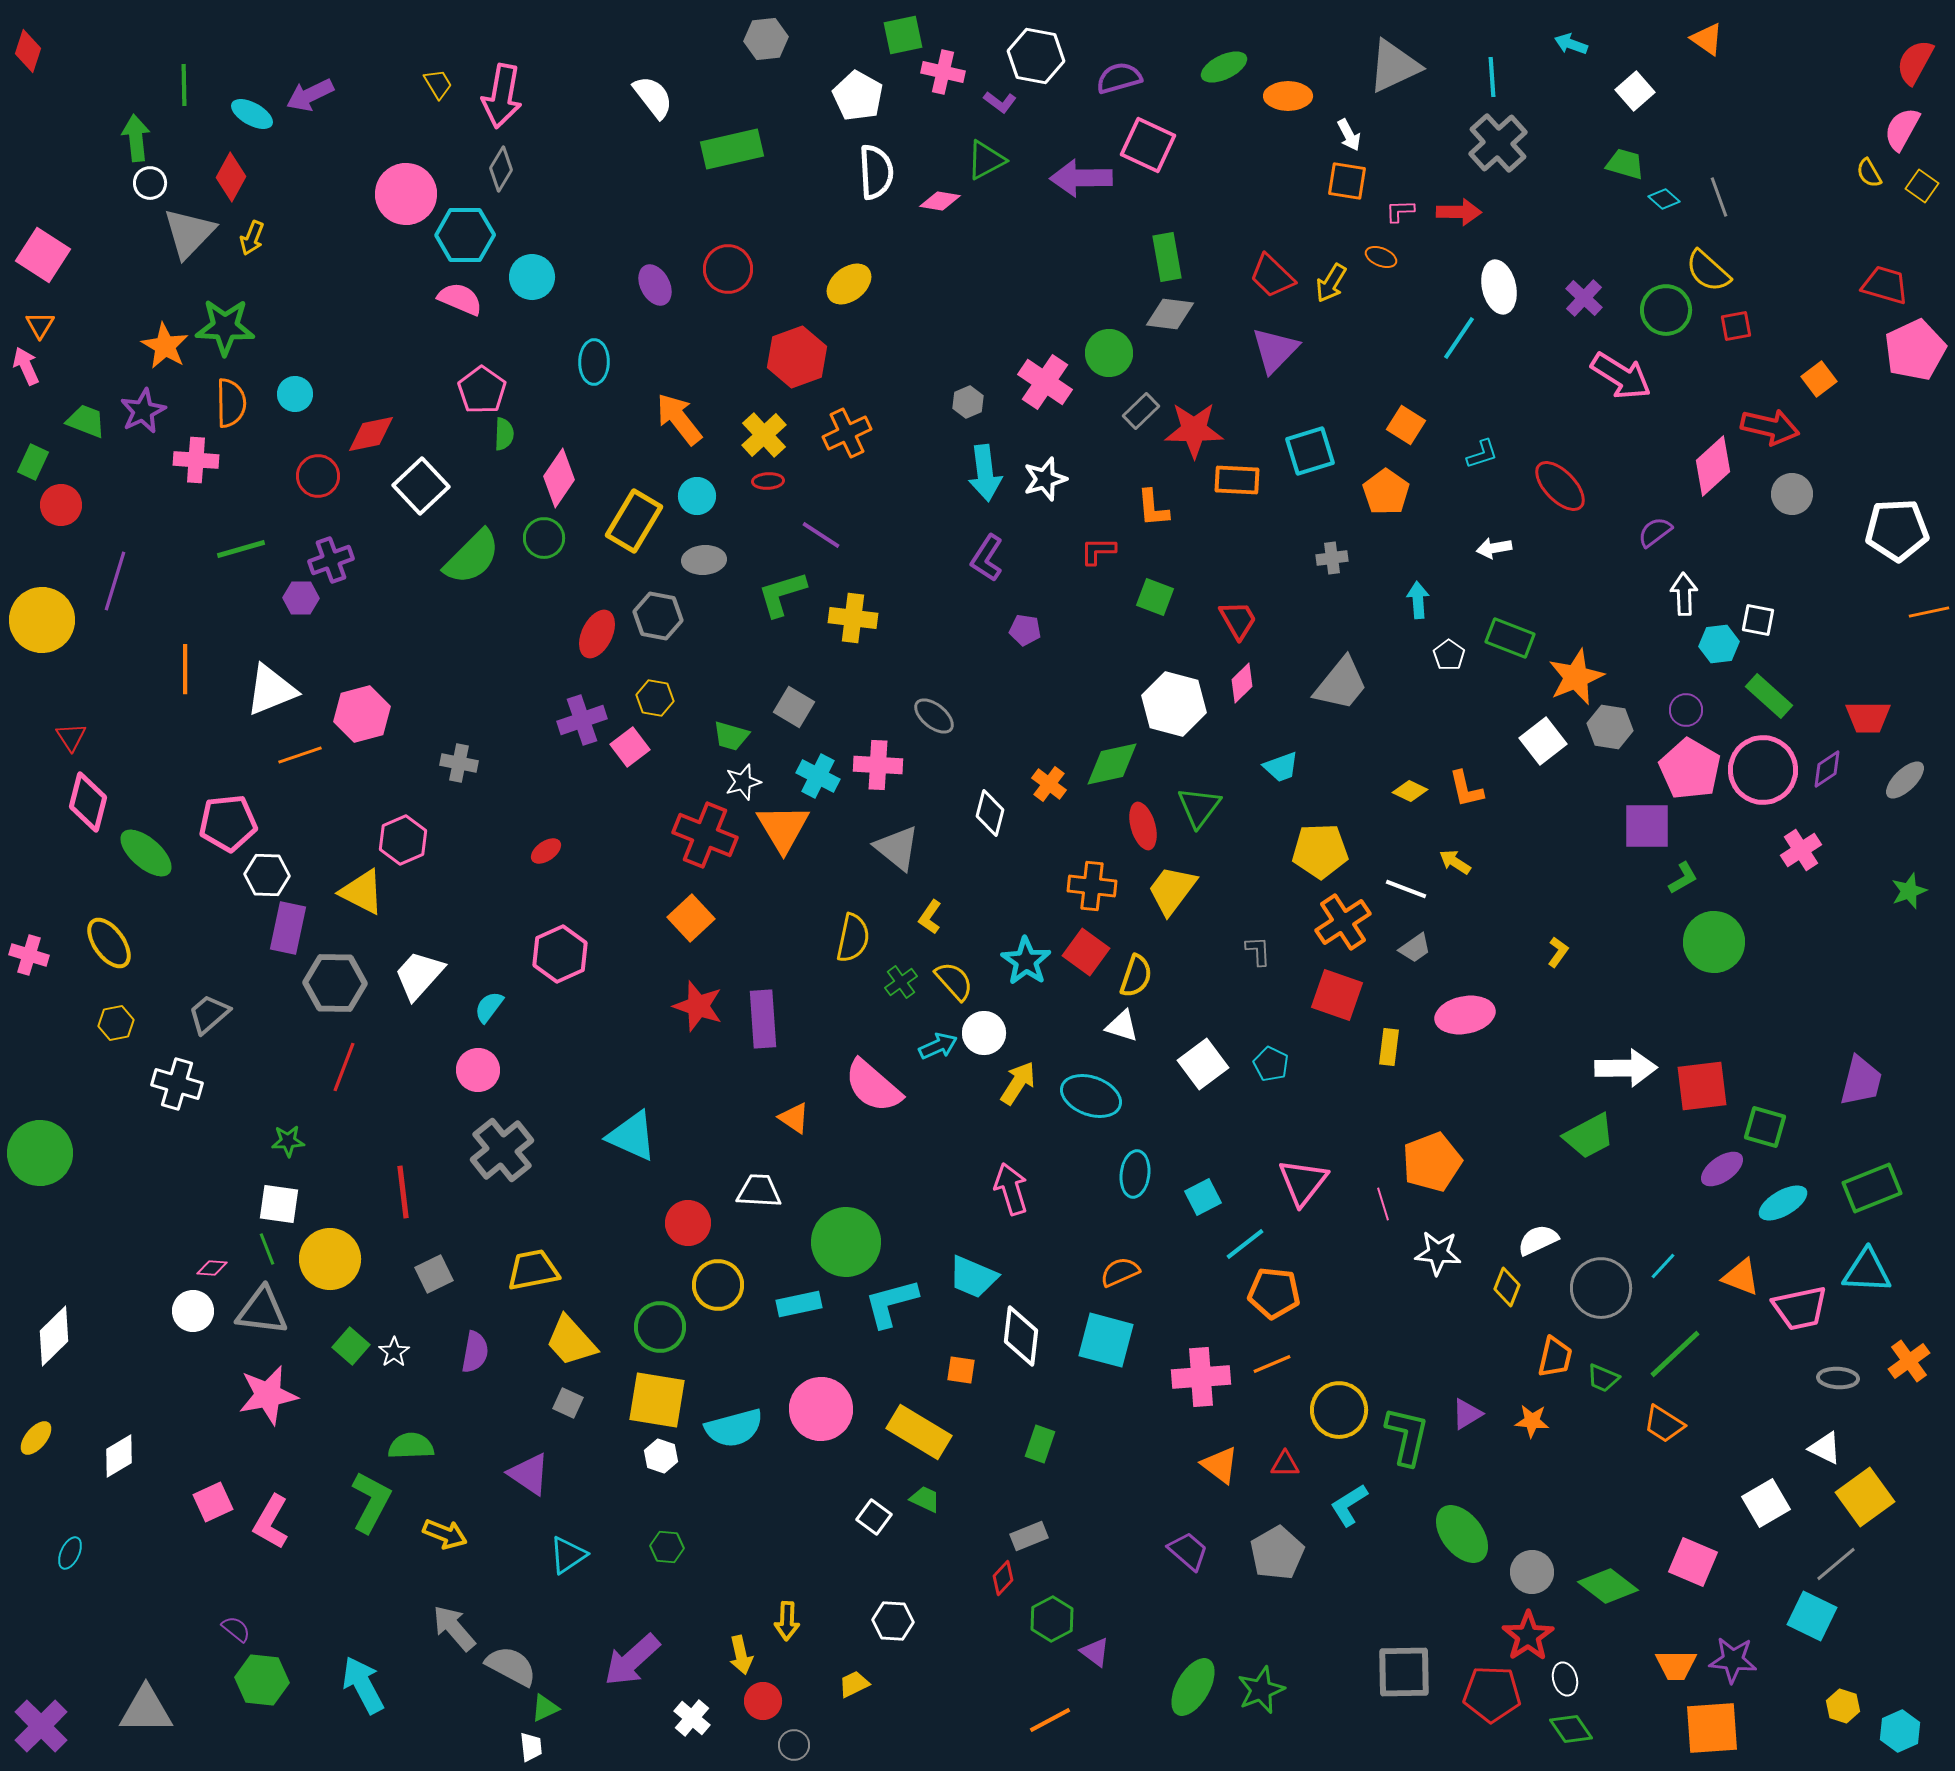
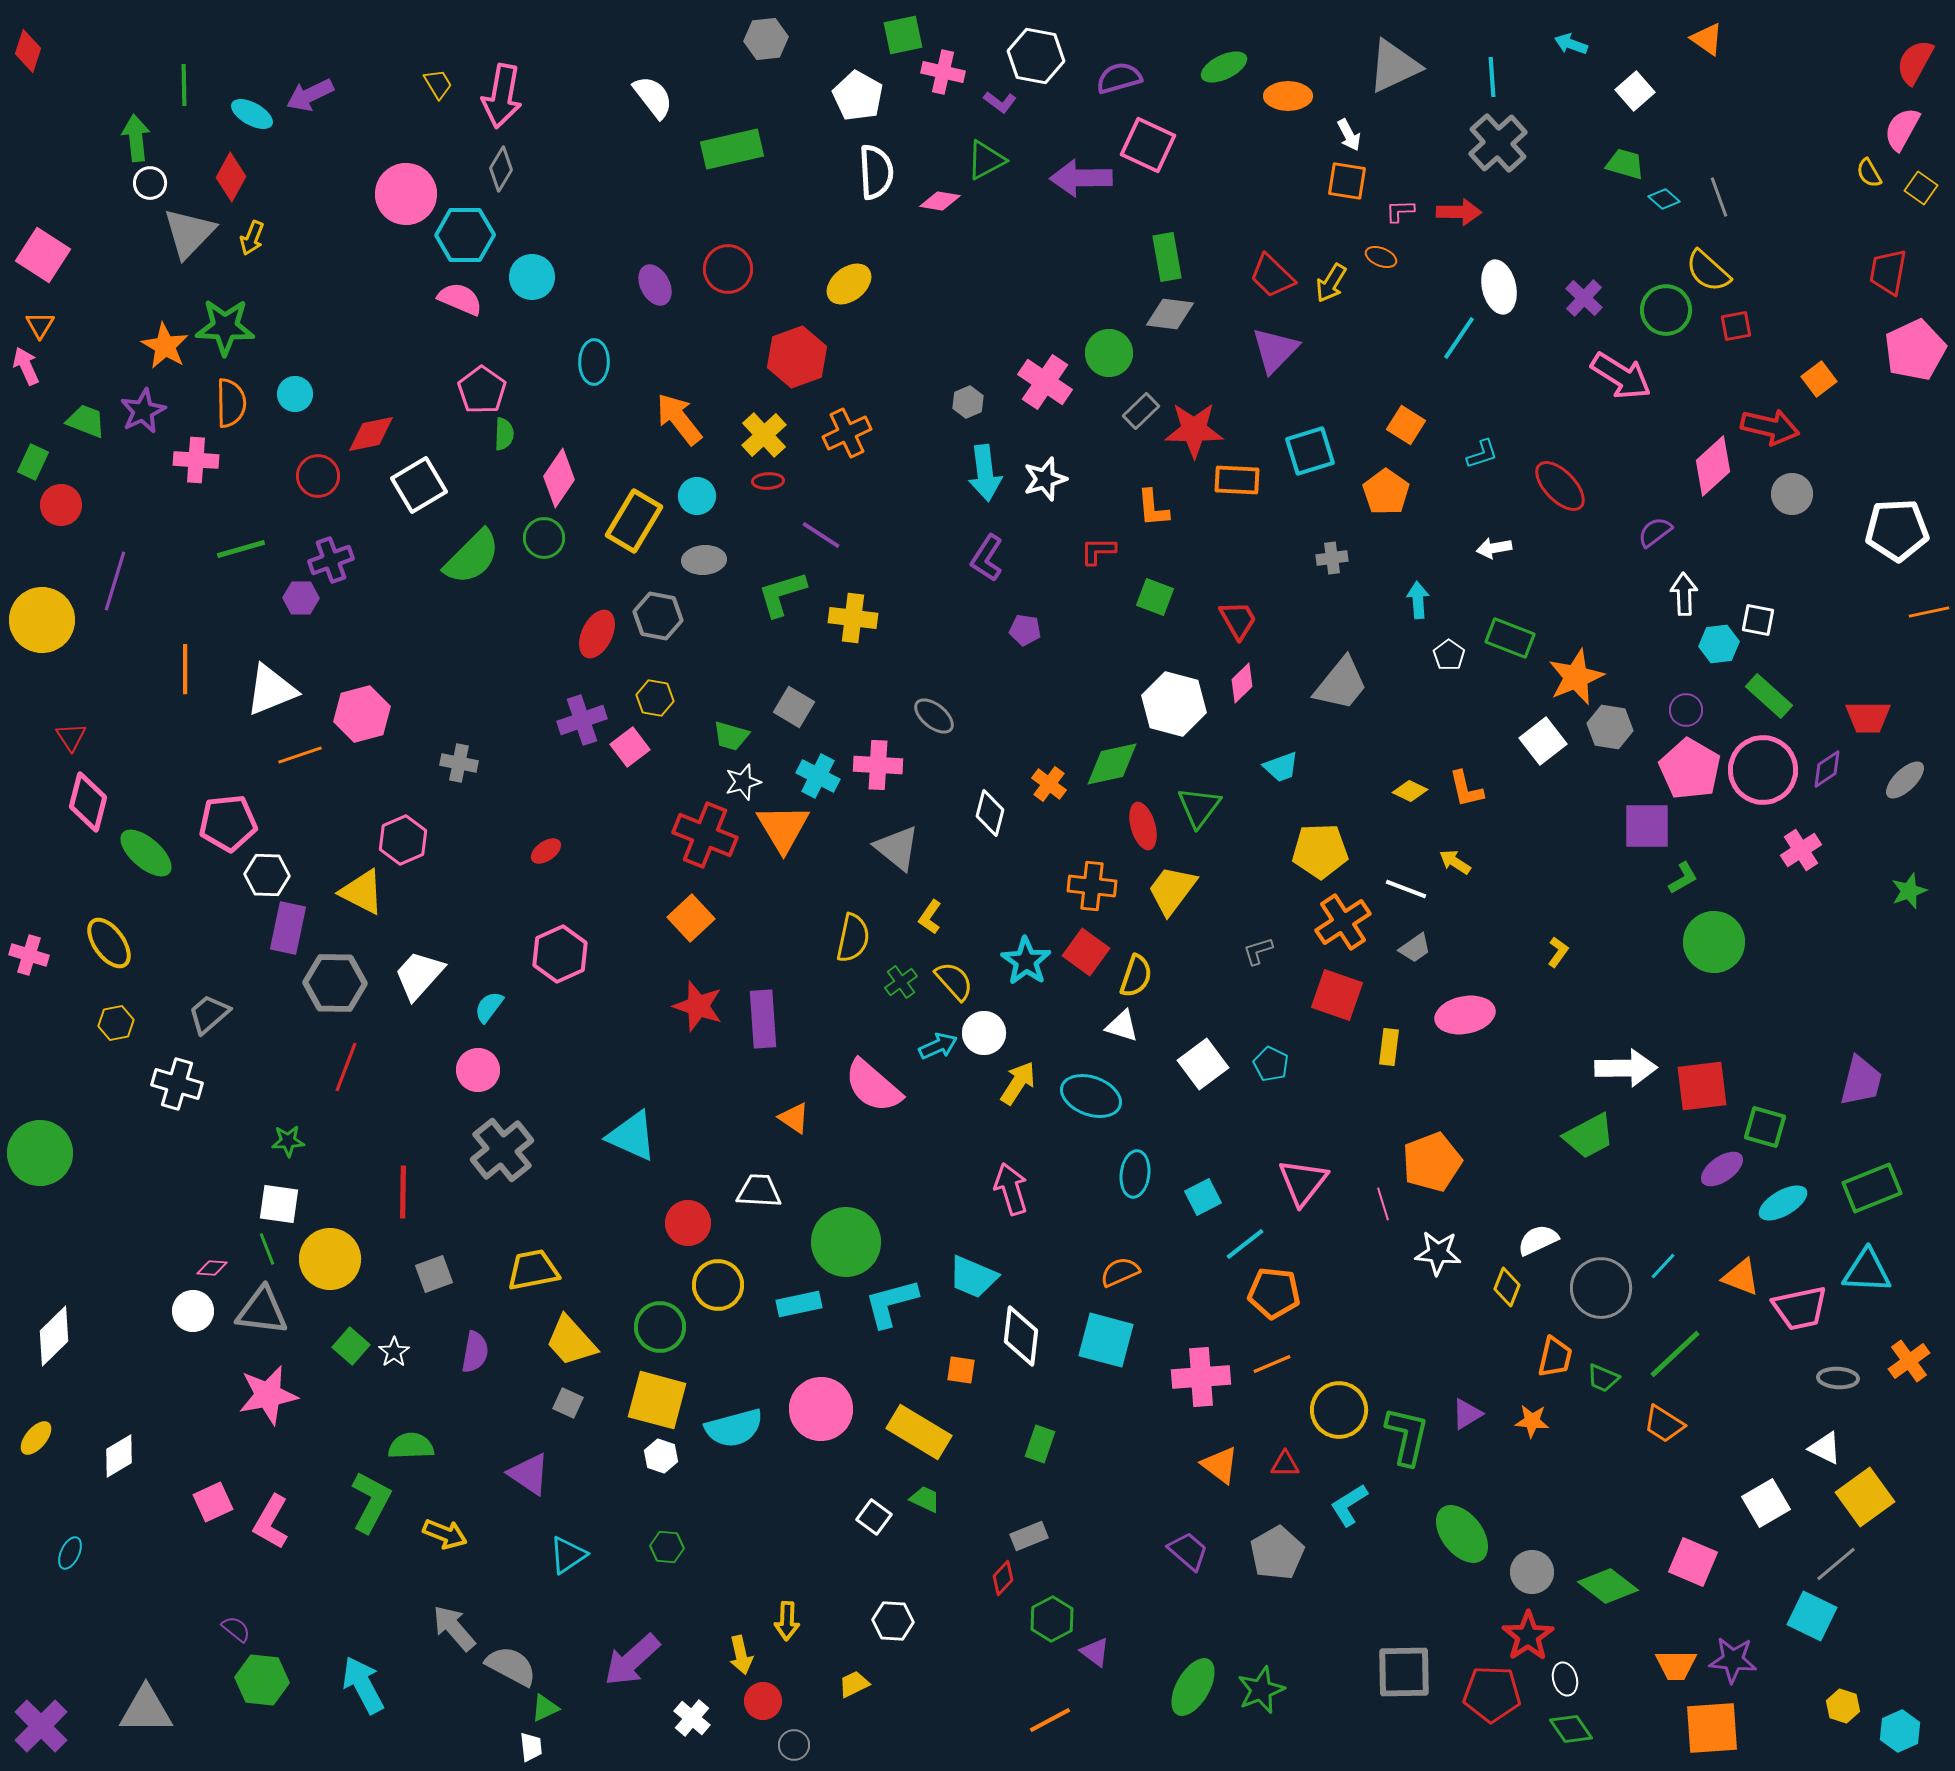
yellow square at (1922, 186): moved 1 px left, 2 px down
red trapezoid at (1885, 285): moved 3 px right, 13 px up; rotated 96 degrees counterclockwise
white square at (421, 486): moved 2 px left, 1 px up; rotated 12 degrees clockwise
gray L-shape at (1258, 951): rotated 104 degrees counterclockwise
red line at (344, 1067): moved 2 px right
red line at (403, 1192): rotated 8 degrees clockwise
gray square at (434, 1274): rotated 6 degrees clockwise
yellow square at (657, 1400): rotated 6 degrees clockwise
